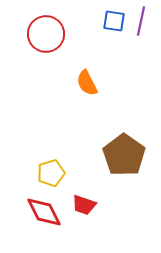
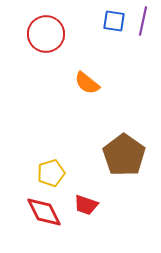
purple line: moved 2 px right
orange semicircle: rotated 24 degrees counterclockwise
red trapezoid: moved 2 px right
